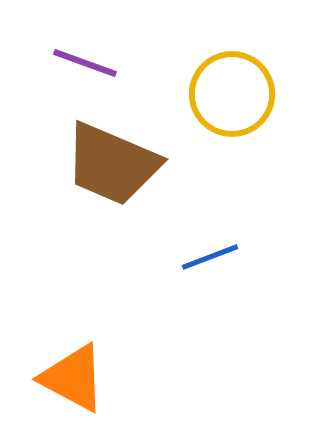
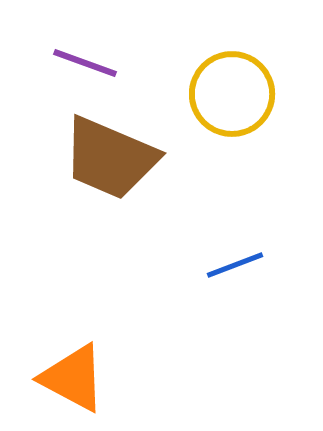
brown trapezoid: moved 2 px left, 6 px up
blue line: moved 25 px right, 8 px down
